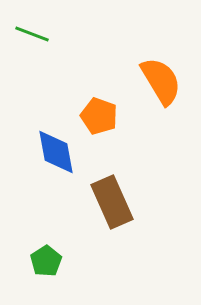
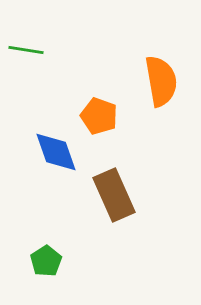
green line: moved 6 px left, 16 px down; rotated 12 degrees counterclockwise
orange semicircle: rotated 21 degrees clockwise
blue diamond: rotated 9 degrees counterclockwise
brown rectangle: moved 2 px right, 7 px up
